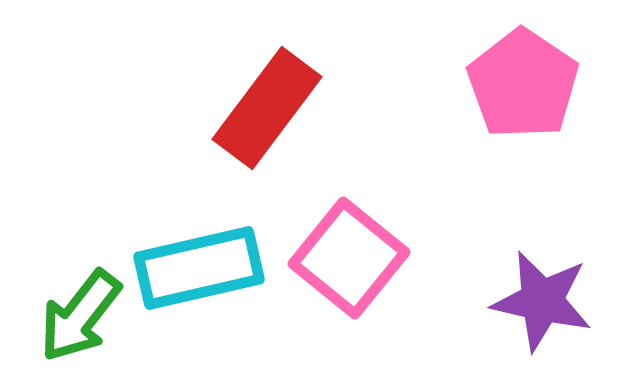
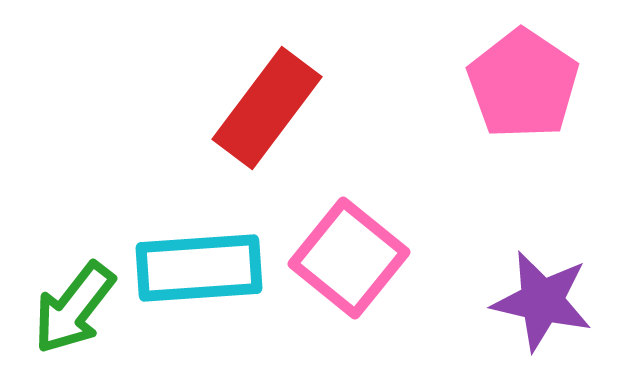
cyan rectangle: rotated 9 degrees clockwise
green arrow: moved 6 px left, 8 px up
